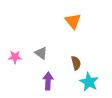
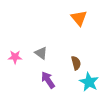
orange triangle: moved 6 px right, 3 px up
purple arrow: moved 1 px up; rotated 36 degrees counterclockwise
